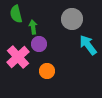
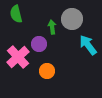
green arrow: moved 19 px right
